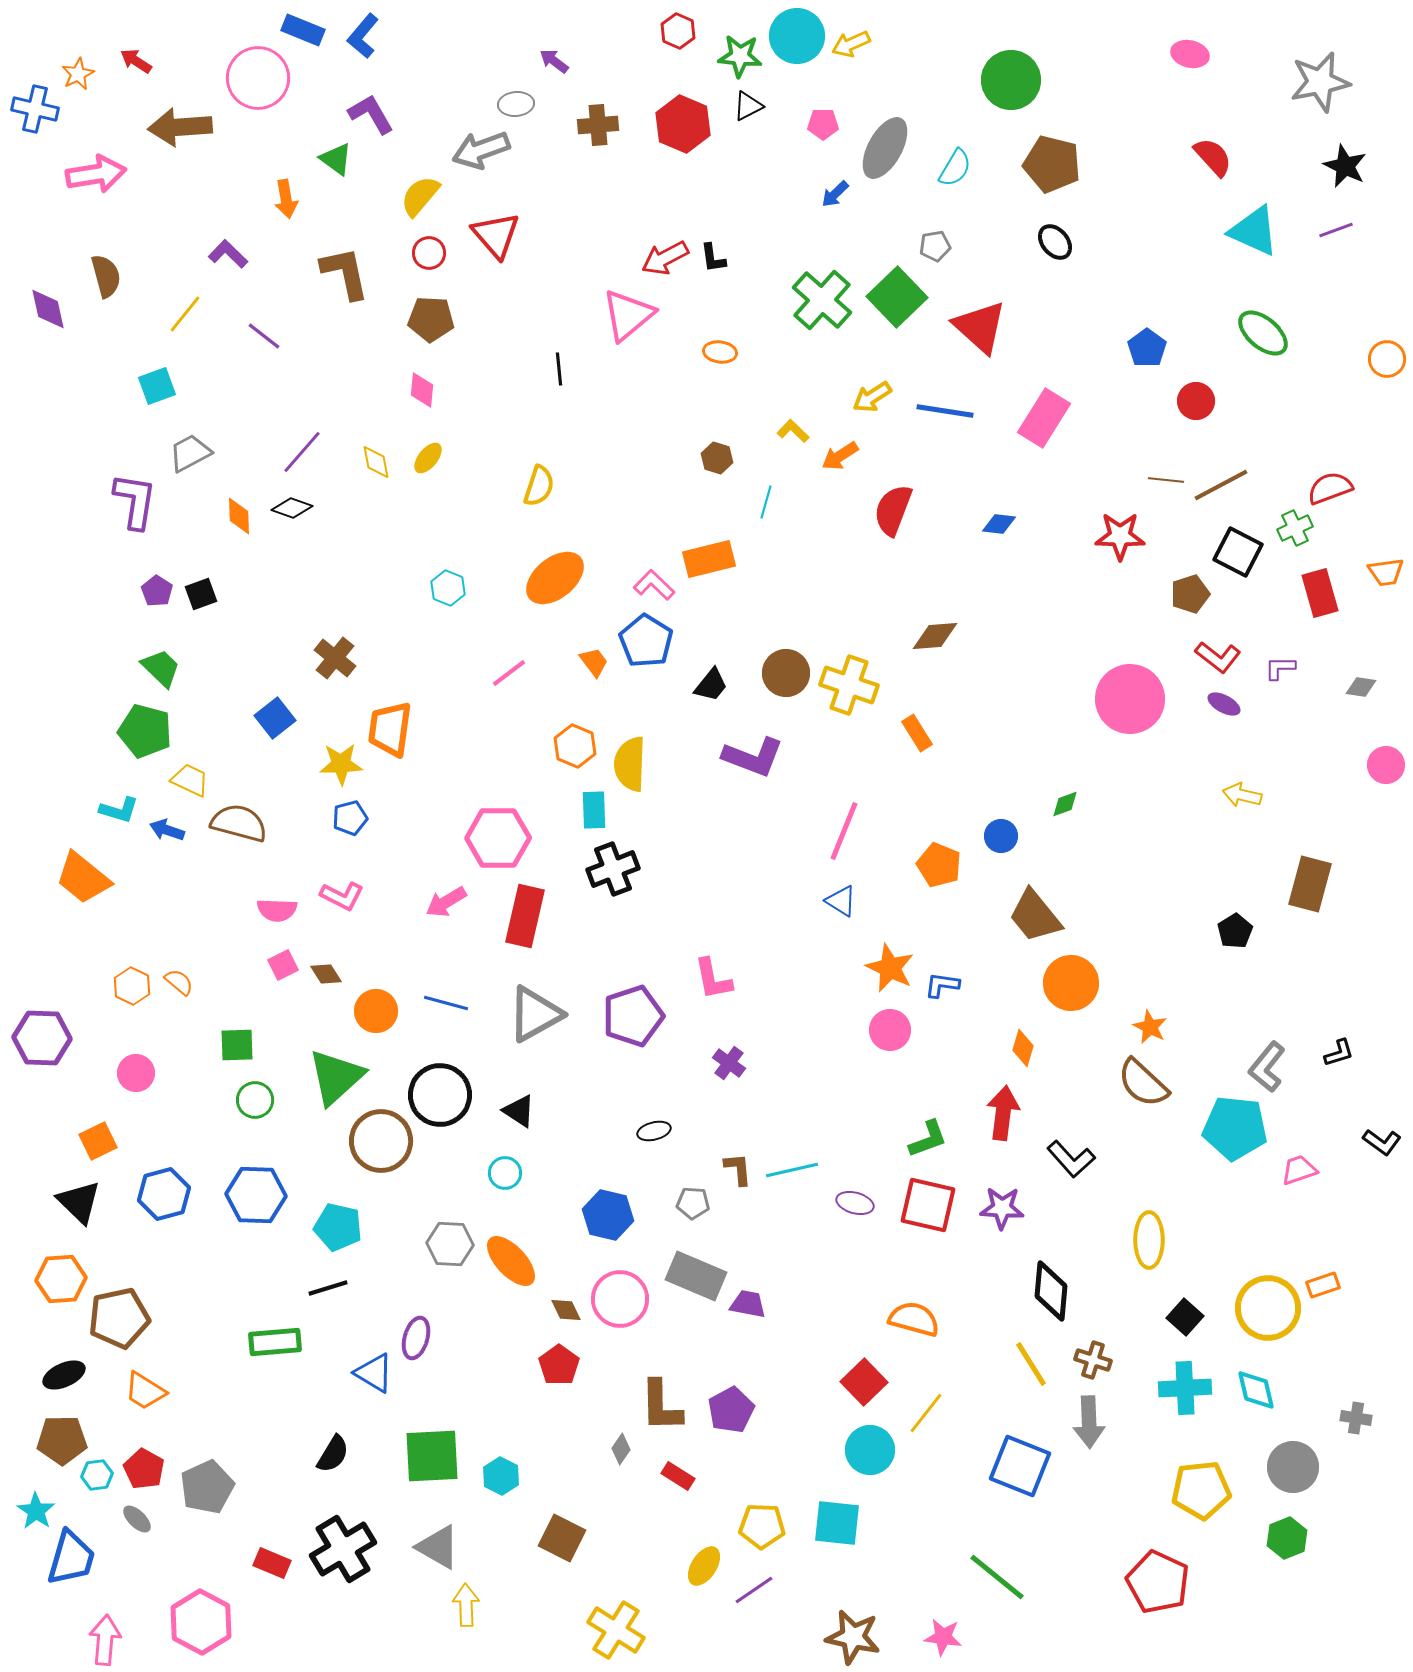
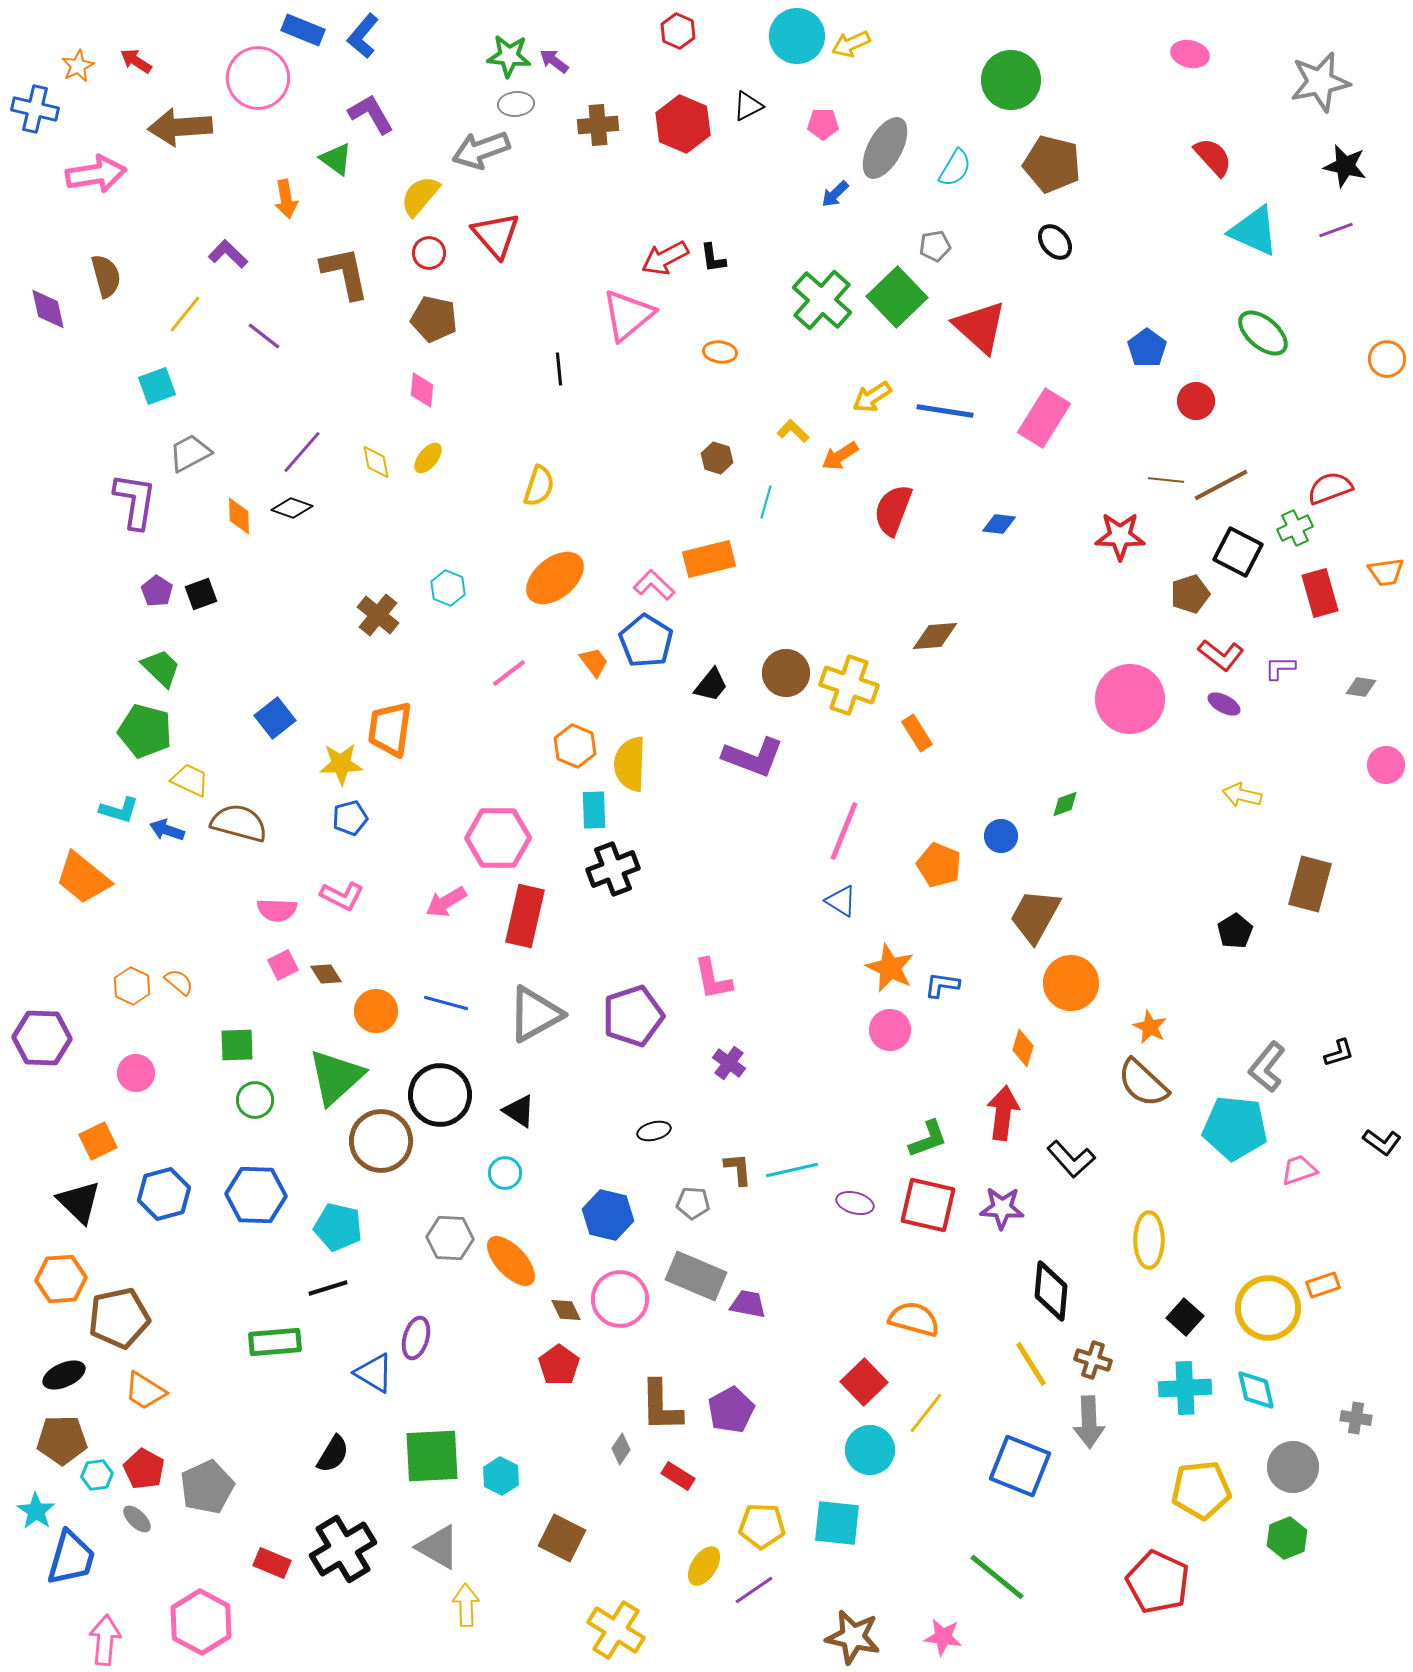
green star at (740, 56): moved 231 px left
orange star at (78, 74): moved 8 px up
black star at (1345, 166): rotated 12 degrees counterclockwise
brown pentagon at (431, 319): moved 3 px right; rotated 9 degrees clockwise
red L-shape at (1218, 657): moved 3 px right, 2 px up
brown cross at (335, 658): moved 43 px right, 43 px up
brown trapezoid at (1035, 916): rotated 68 degrees clockwise
gray hexagon at (450, 1244): moved 6 px up
